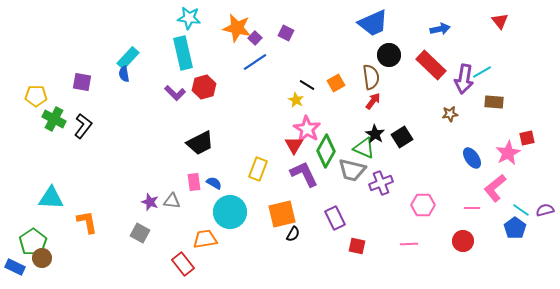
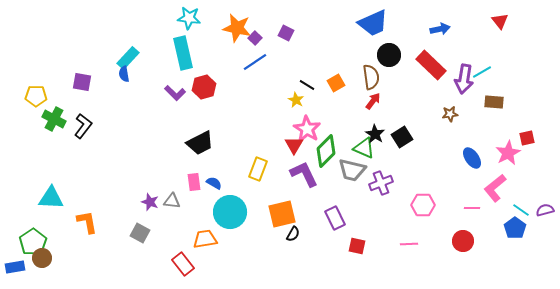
green diamond at (326, 151): rotated 16 degrees clockwise
blue rectangle at (15, 267): rotated 36 degrees counterclockwise
